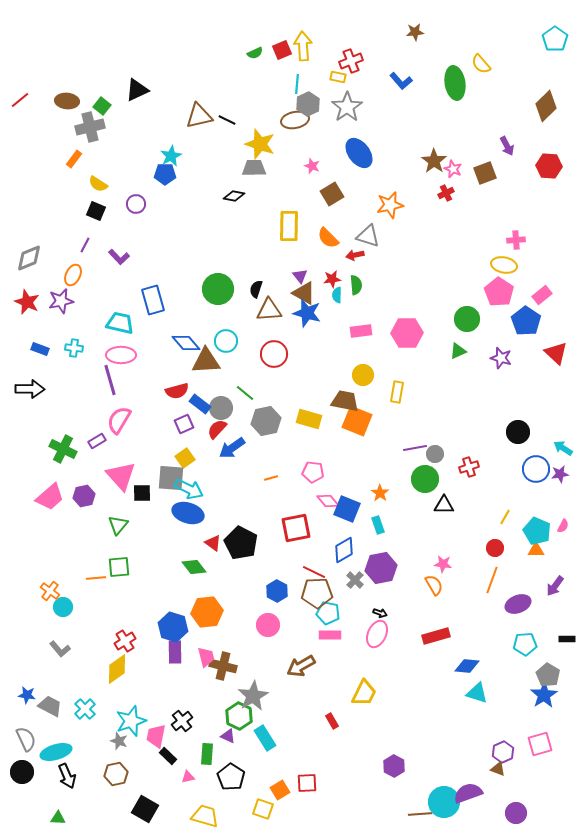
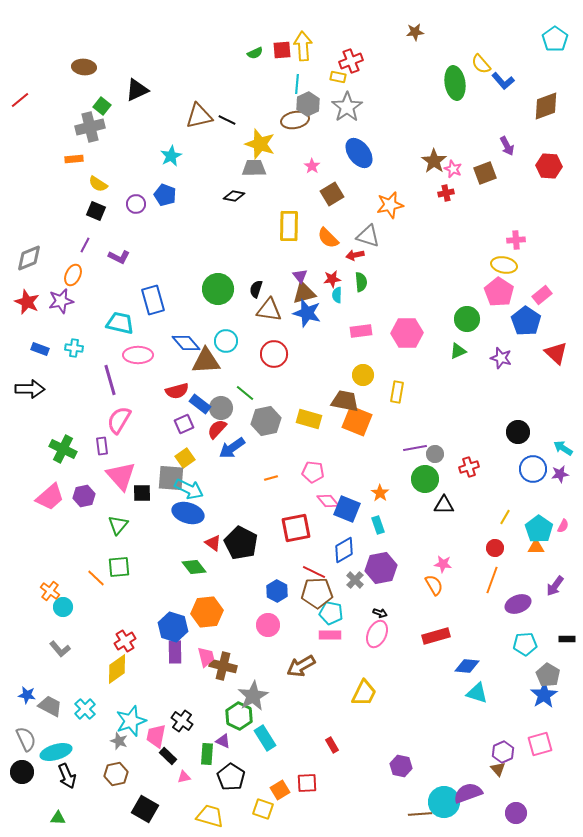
red square at (282, 50): rotated 18 degrees clockwise
blue L-shape at (401, 81): moved 102 px right
brown ellipse at (67, 101): moved 17 px right, 34 px up
brown diamond at (546, 106): rotated 24 degrees clockwise
orange rectangle at (74, 159): rotated 48 degrees clockwise
pink star at (312, 166): rotated 14 degrees clockwise
blue pentagon at (165, 174): moved 21 px down; rotated 20 degrees clockwise
red cross at (446, 193): rotated 14 degrees clockwise
purple L-shape at (119, 257): rotated 20 degrees counterclockwise
green semicircle at (356, 285): moved 5 px right, 3 px up
brown triangle at (304, 293): rotated 45 degrees counterclockwise
brown triangle at (269, 310): rotated 12 degrees clockwise
pink ellipse at (121, 355): moved 17 px right
purple rectangle at (97, 441): moved 5 px right, 5 px down; rotated 66 degrees counterclockwise
blue circle at (536, 469): moved 3 px left
cyan pentagon at (537, 531): moved 2 px right, 2 px up; rotated 12 degrees clockwise
orange triangle at (536, 550): moved 3 px up
orange line at (96, 578): rotated 48 degrees clockwise
cyan pentagon at (328, 613): moved 3 px right
black cross at (182, 721): rotated 15 degrees counterclockwise
red rectangle at (332, 721): moved 24 px down
purple triangle at (228, 736): moved 5 px left, 5 px down
purple hexagon at (394, 766): moved 7 px right; rotated 15 degrees counterclockwise
brown triangle at (498, 769): rotated 28 degrees clockwise
pink triangle at (188, 777): moved 4 px left
yellow trapezoid at (205, 816): moved 5 px right
